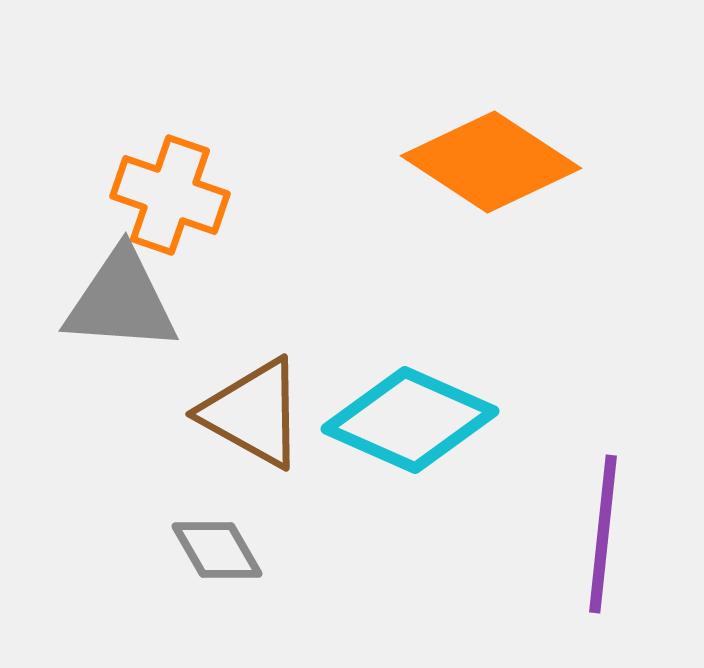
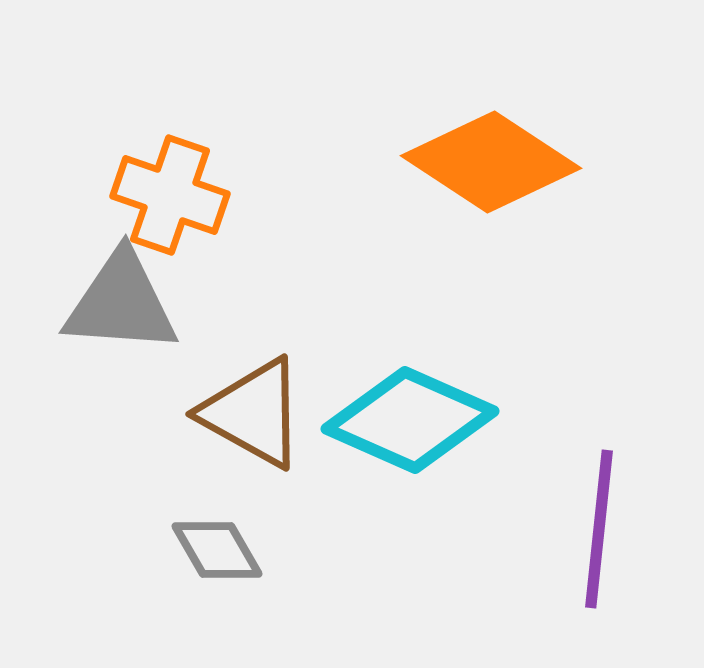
gray triangle: moved 2 px down
purple line: moved 4 px left, 5 px up
